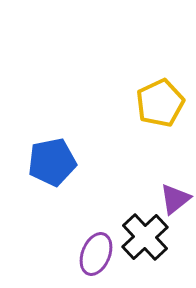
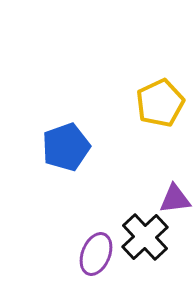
blue pentagon: moved 14 px right, 15 px up; rotated 9 degrees counterclockwise
purple triangle: rotated 32 degrees clockwise
